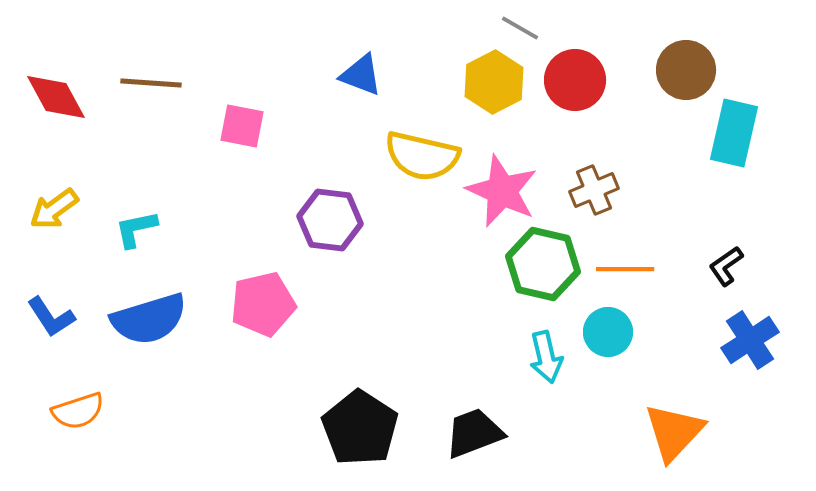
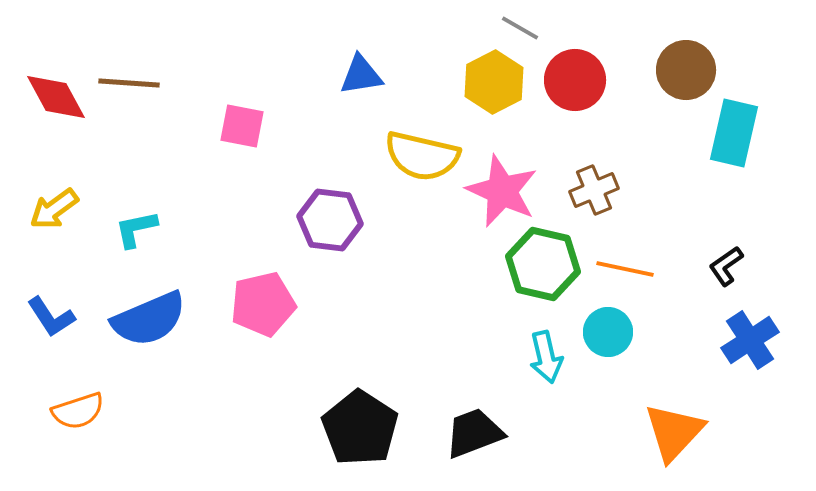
blue triangle: rotated 30 degrees counterclockwise
brown line: moved 22 px left
orange line: rotated 12 degrees clockwise
blue semicircle: rotated 6 degrees counterclockwise
